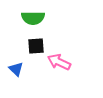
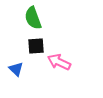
green semicircle: rotated 70 degrees clockwise
